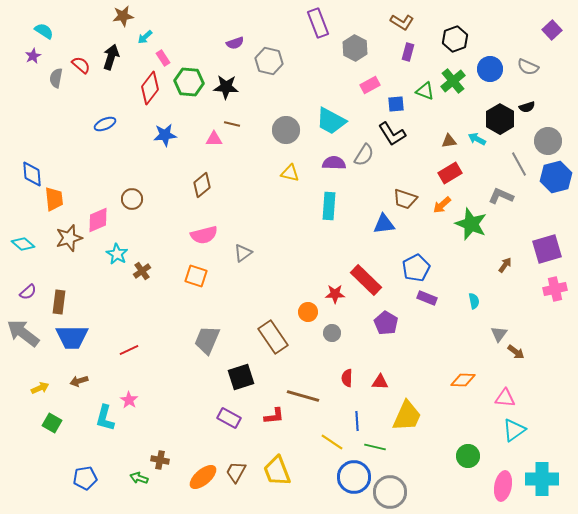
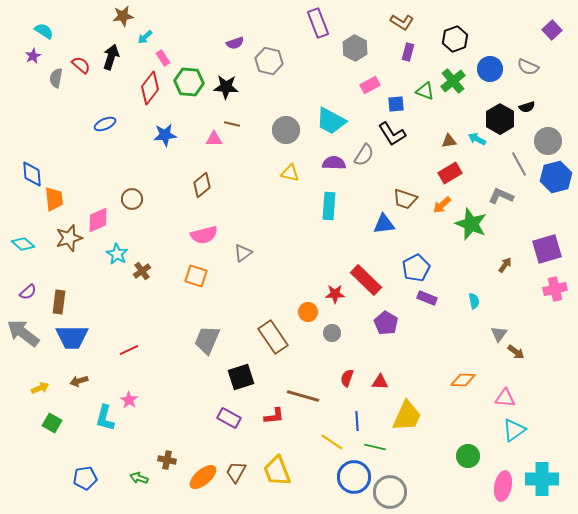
red semicircle at (347, 378): rotated 18 degrees clockwise
brown cross at (160, 460): moved 7 px right
